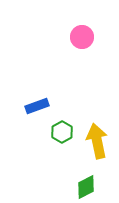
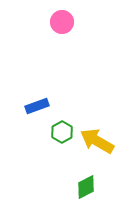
pink circle: moved 20 px left, 15 px up
yellow arrow: rotated 48 degrees counterclockwise
